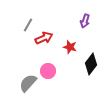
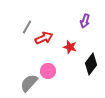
gray line: moved 1 px left, 2 px down
gray semicircle: moved 1 px right
